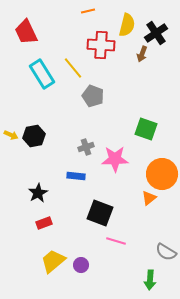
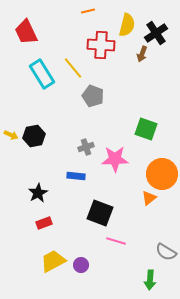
yellow trapezoid: rotated 12 degrees clockwise
